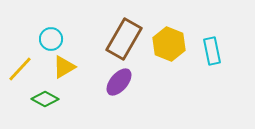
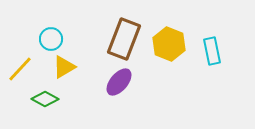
brown rectangle: rotated 9 degrees counterclockwise
